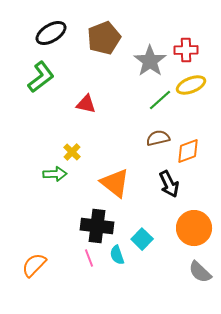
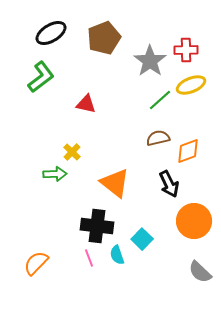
orange circle: moved 7 px up
orange semicircle: moved 2 px right, 2 px up
